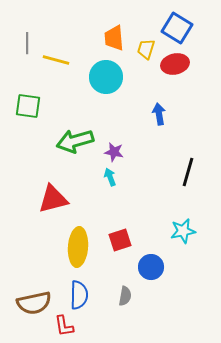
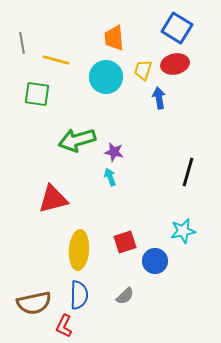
gray line: moved 5 px left; rotated 10 degrees counterclockwise
yellow trapezoid: moved 3 px left, 21 px down
green square: moved 9 px right, 12 px up
blue arrow: moved 16 px up
green arrow: moved 2 px right, 1 px up
red square: moved 5 px right, 2 px down
yellow ellipse: moved 1 px right, 3 px down
blue circle: moved 4 px right, 6 px up
gray semicircle: rotated 36 degrees clockwise
red L-shape: rotated 35 degrees clockwise
